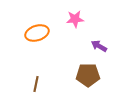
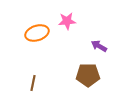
pink star: moved 8 px left, 2 px down
brown line: moved 3 px left, 1 px up
